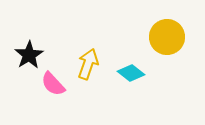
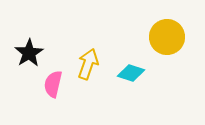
black star: moved 2 px up
cyan diamond: rotated 20 degrees counterclockwise
pink semicircle: rotated 56 degrees clockwise
